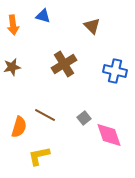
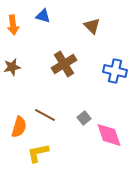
yellow L-shape: moved 1 px left, 3 px up
